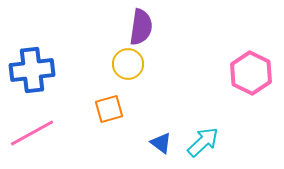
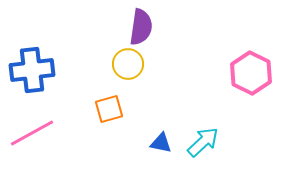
blue triangle: rotated 25 degrees counterclockwise
